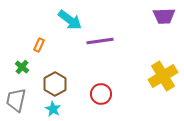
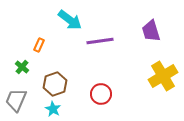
purple trapezoid: moved 13 px left, 15 px down; rotated 75 degrees clockwise
brown hexagon: rotated 10 degrees clockwise
gray trapezoid: rotated 10 degrees clockwise
